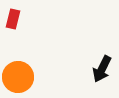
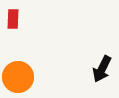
red rectangle: rotated 12 degrees counterclockwise
